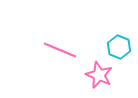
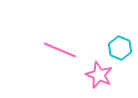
cyan hexagon: moved 1 px right, 1 px down
